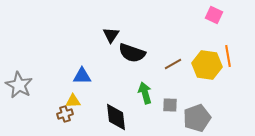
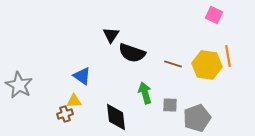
brown line: rotated 48 degrees clockwise
blue triangle: rotated 36 degrees clockwise
yellow triangle: moved 1 px right
